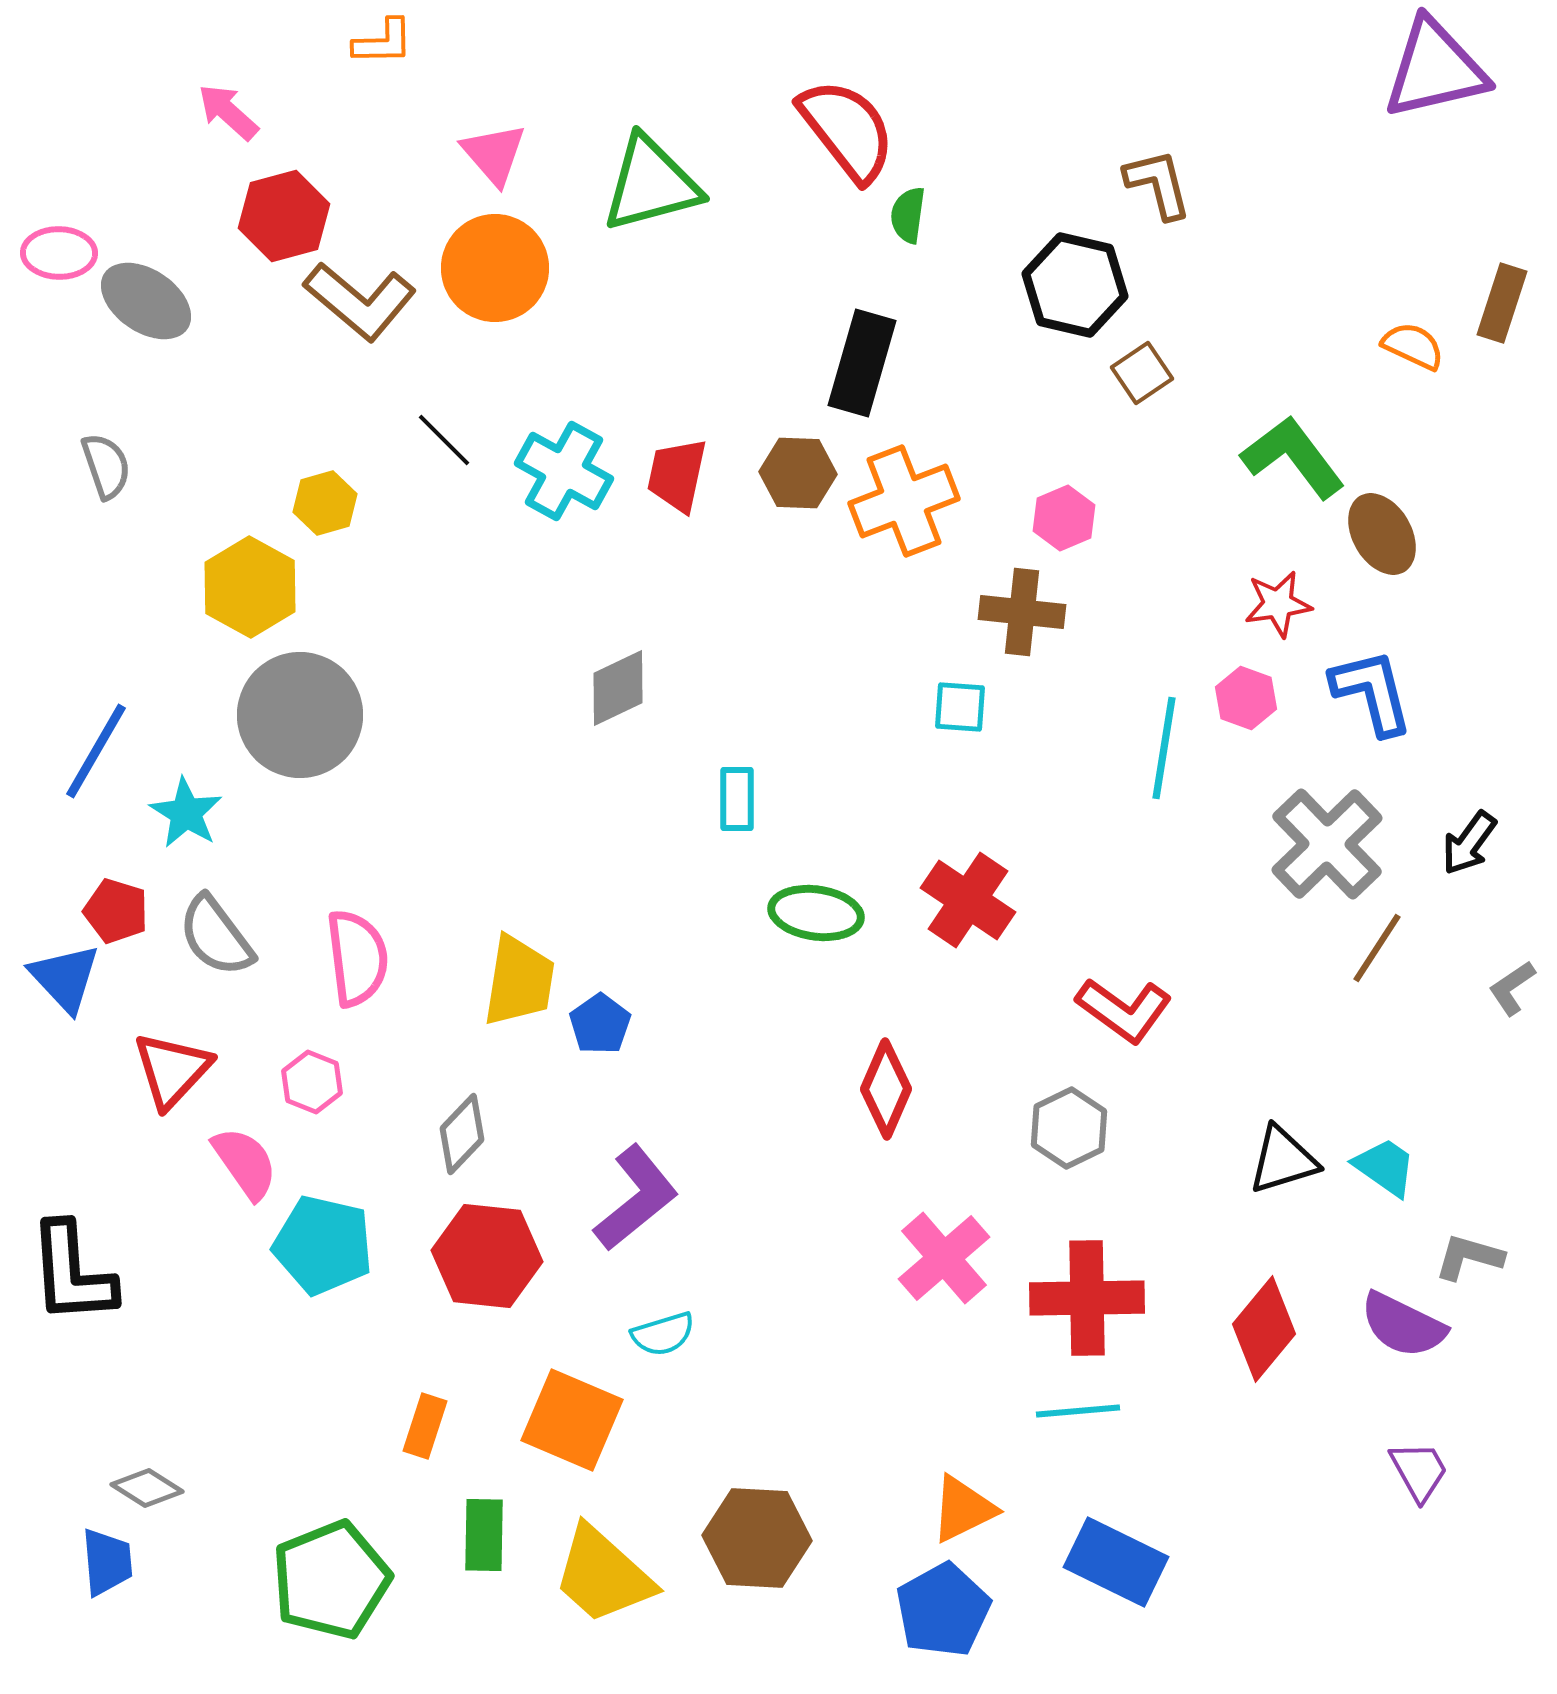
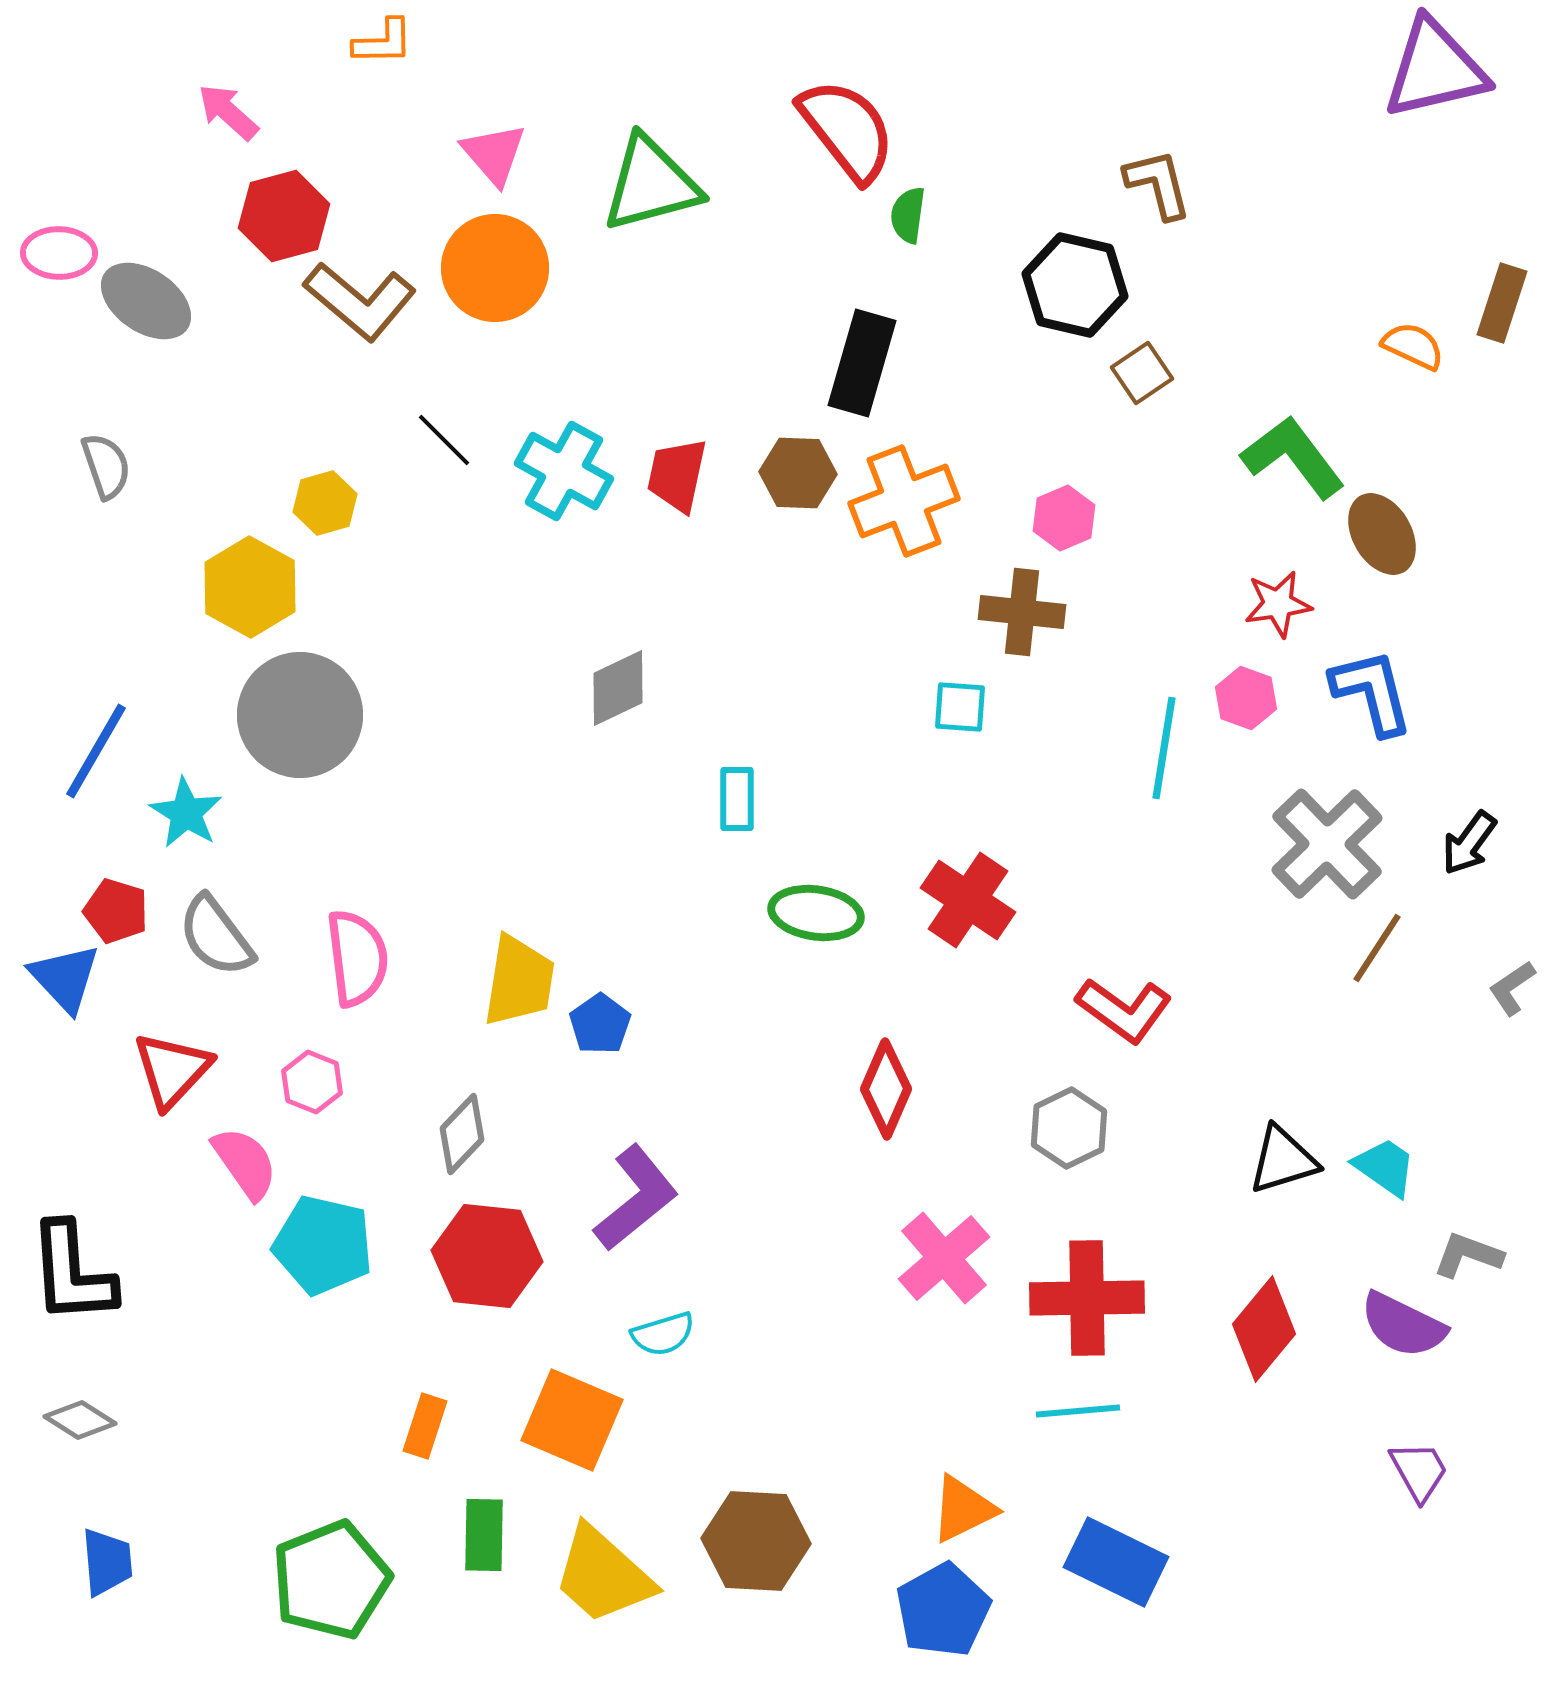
gray L-shape at (1469, 1257): moved 1 px left, 2 px up; rotated 4 degrees clockwise
gray diamond at (147, 1488): moved 67 px left, 68 px up
brown hexagon at (757, 1538): moved 1 px left, 3 px down
